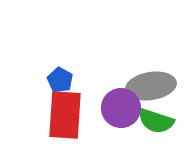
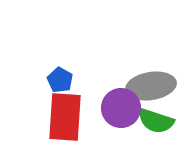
red rectangle: moved 2 px down
